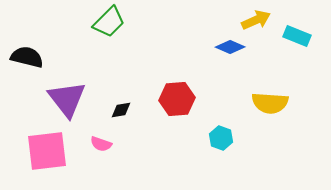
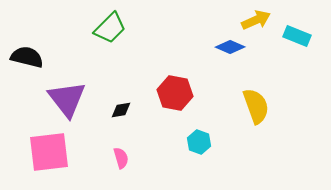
green trapezoid: moved 1 px right, 6 px down
red hexagon: moved 2 px left, 6 px up; rotated 16 degrees clockwise
yellow semicircle: moved 14 px left, 3 px down; rotated 114 degrees counterclockwise
cyan hexagon: moved 22 px left, 4 px down
pink semicircle: moved 20 px right, 14 px down; rotated 125 degrees counterclockwise
pink square: moved 2 px right, 1 px down
